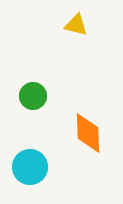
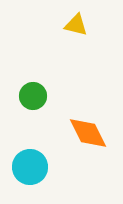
orange diamond: rotated 24 degrees counterclockwise
